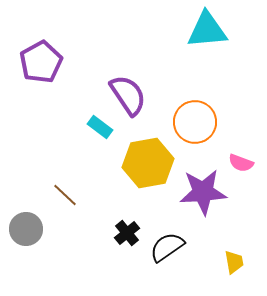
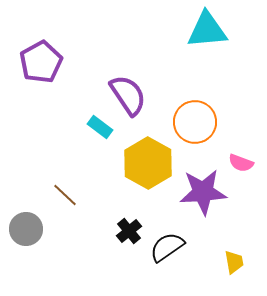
yellow hexagon: rotated 21 degrees counterclockwise
black cross: moved 2 px right, 2 px up
